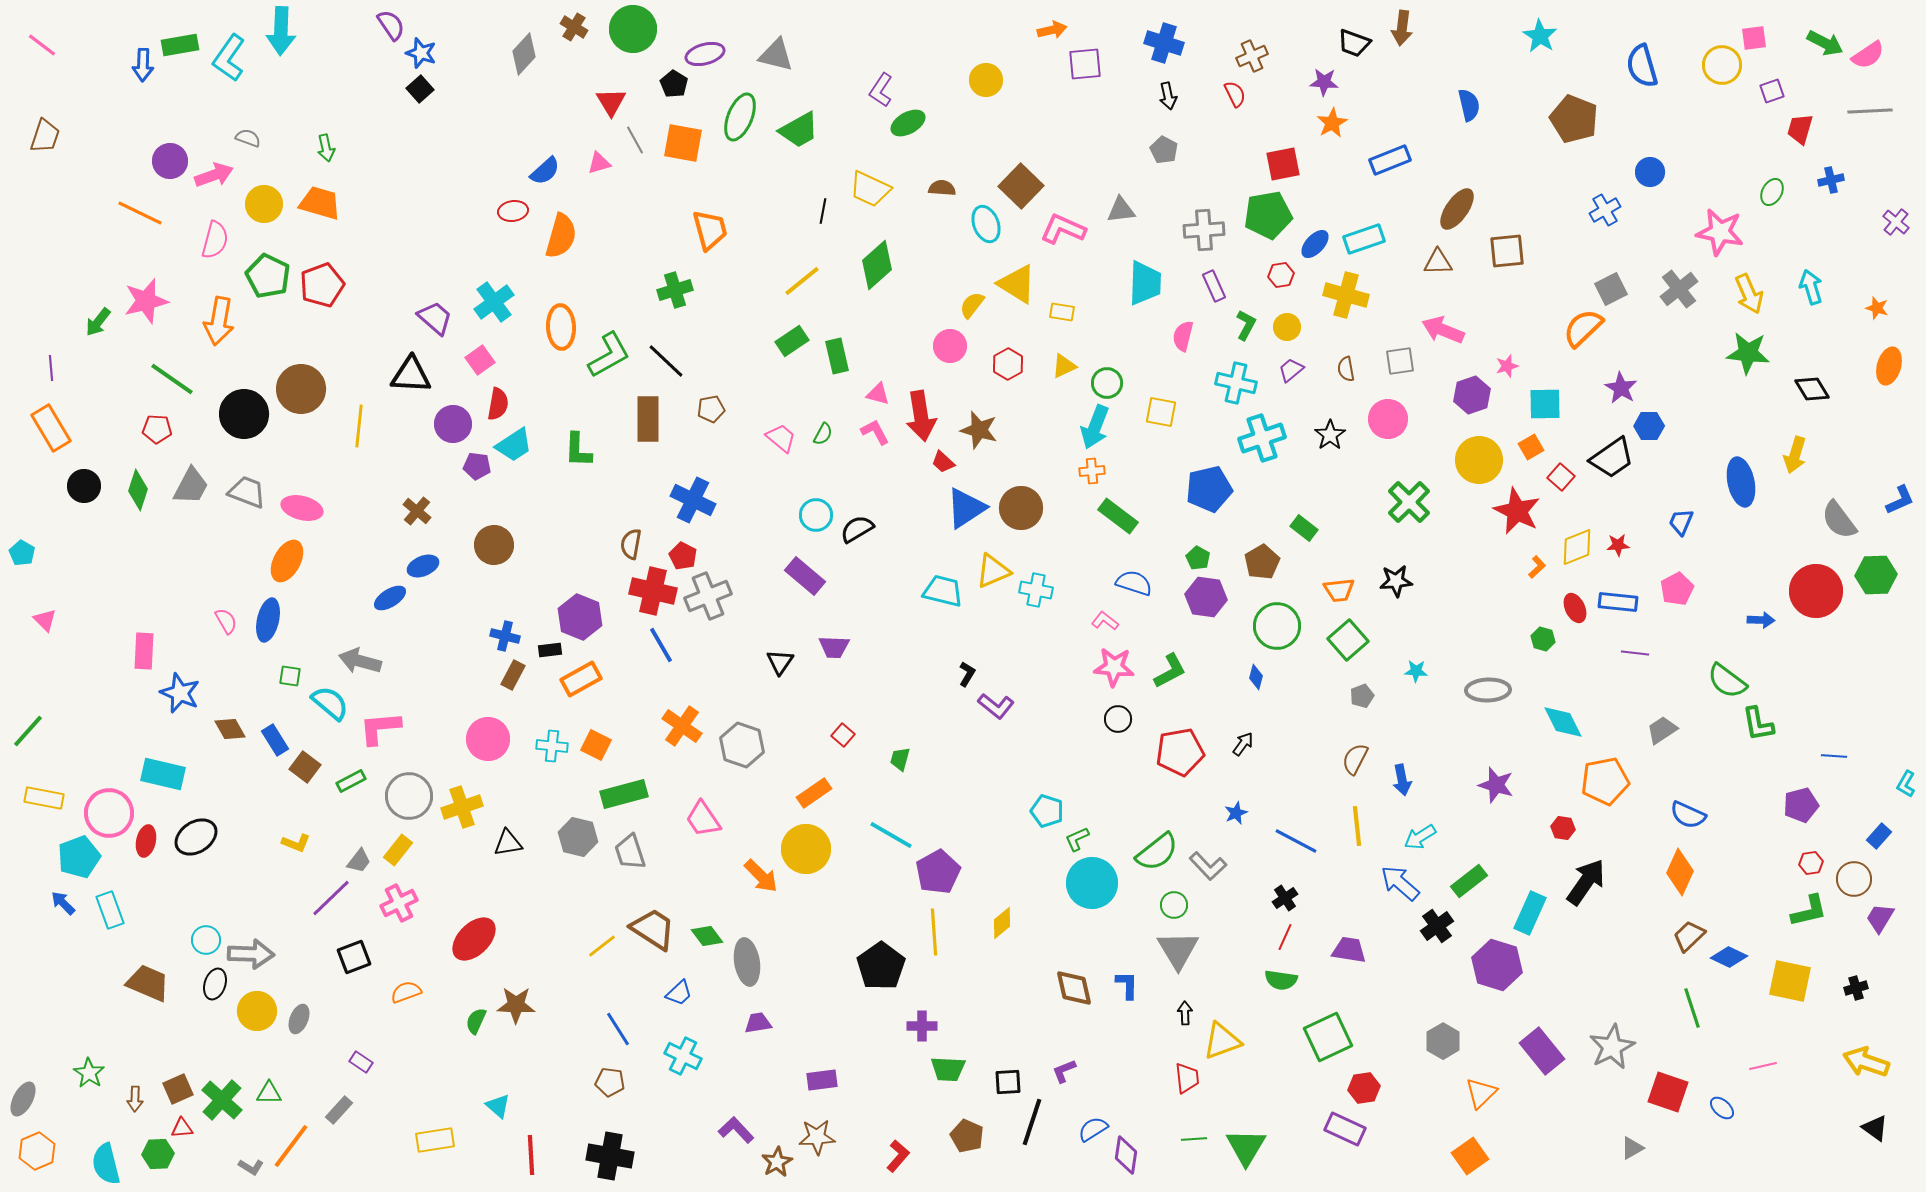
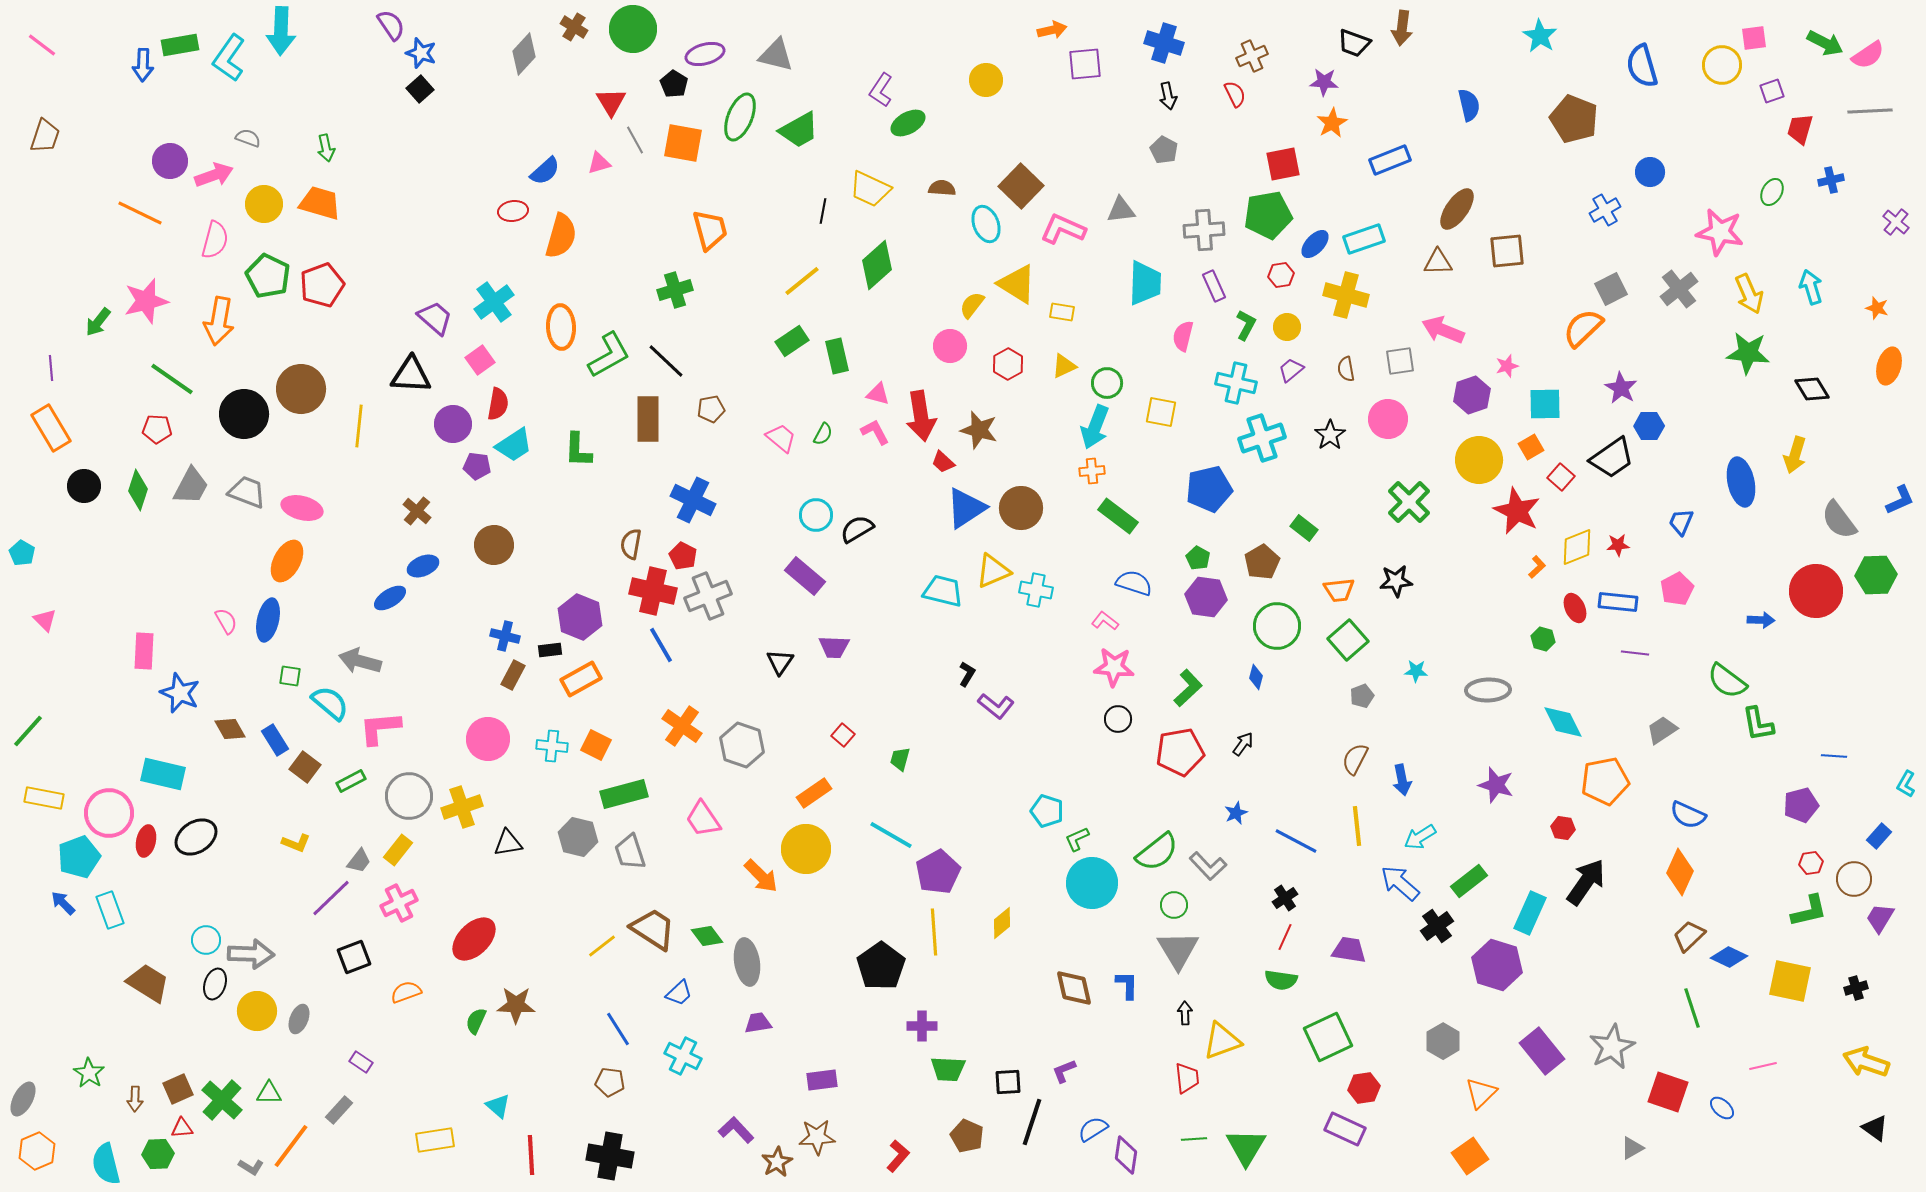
green L-shape at (1170, 671): moved 18 px right, 17 px down; rotated 15 degrees counterclockwise
brown trapezoid at (148, 983): rotated 9 degrees clockwise
